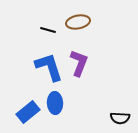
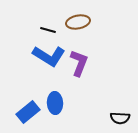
blue L-shape: moved 11 px up; rotated 140 degrees clockwise
